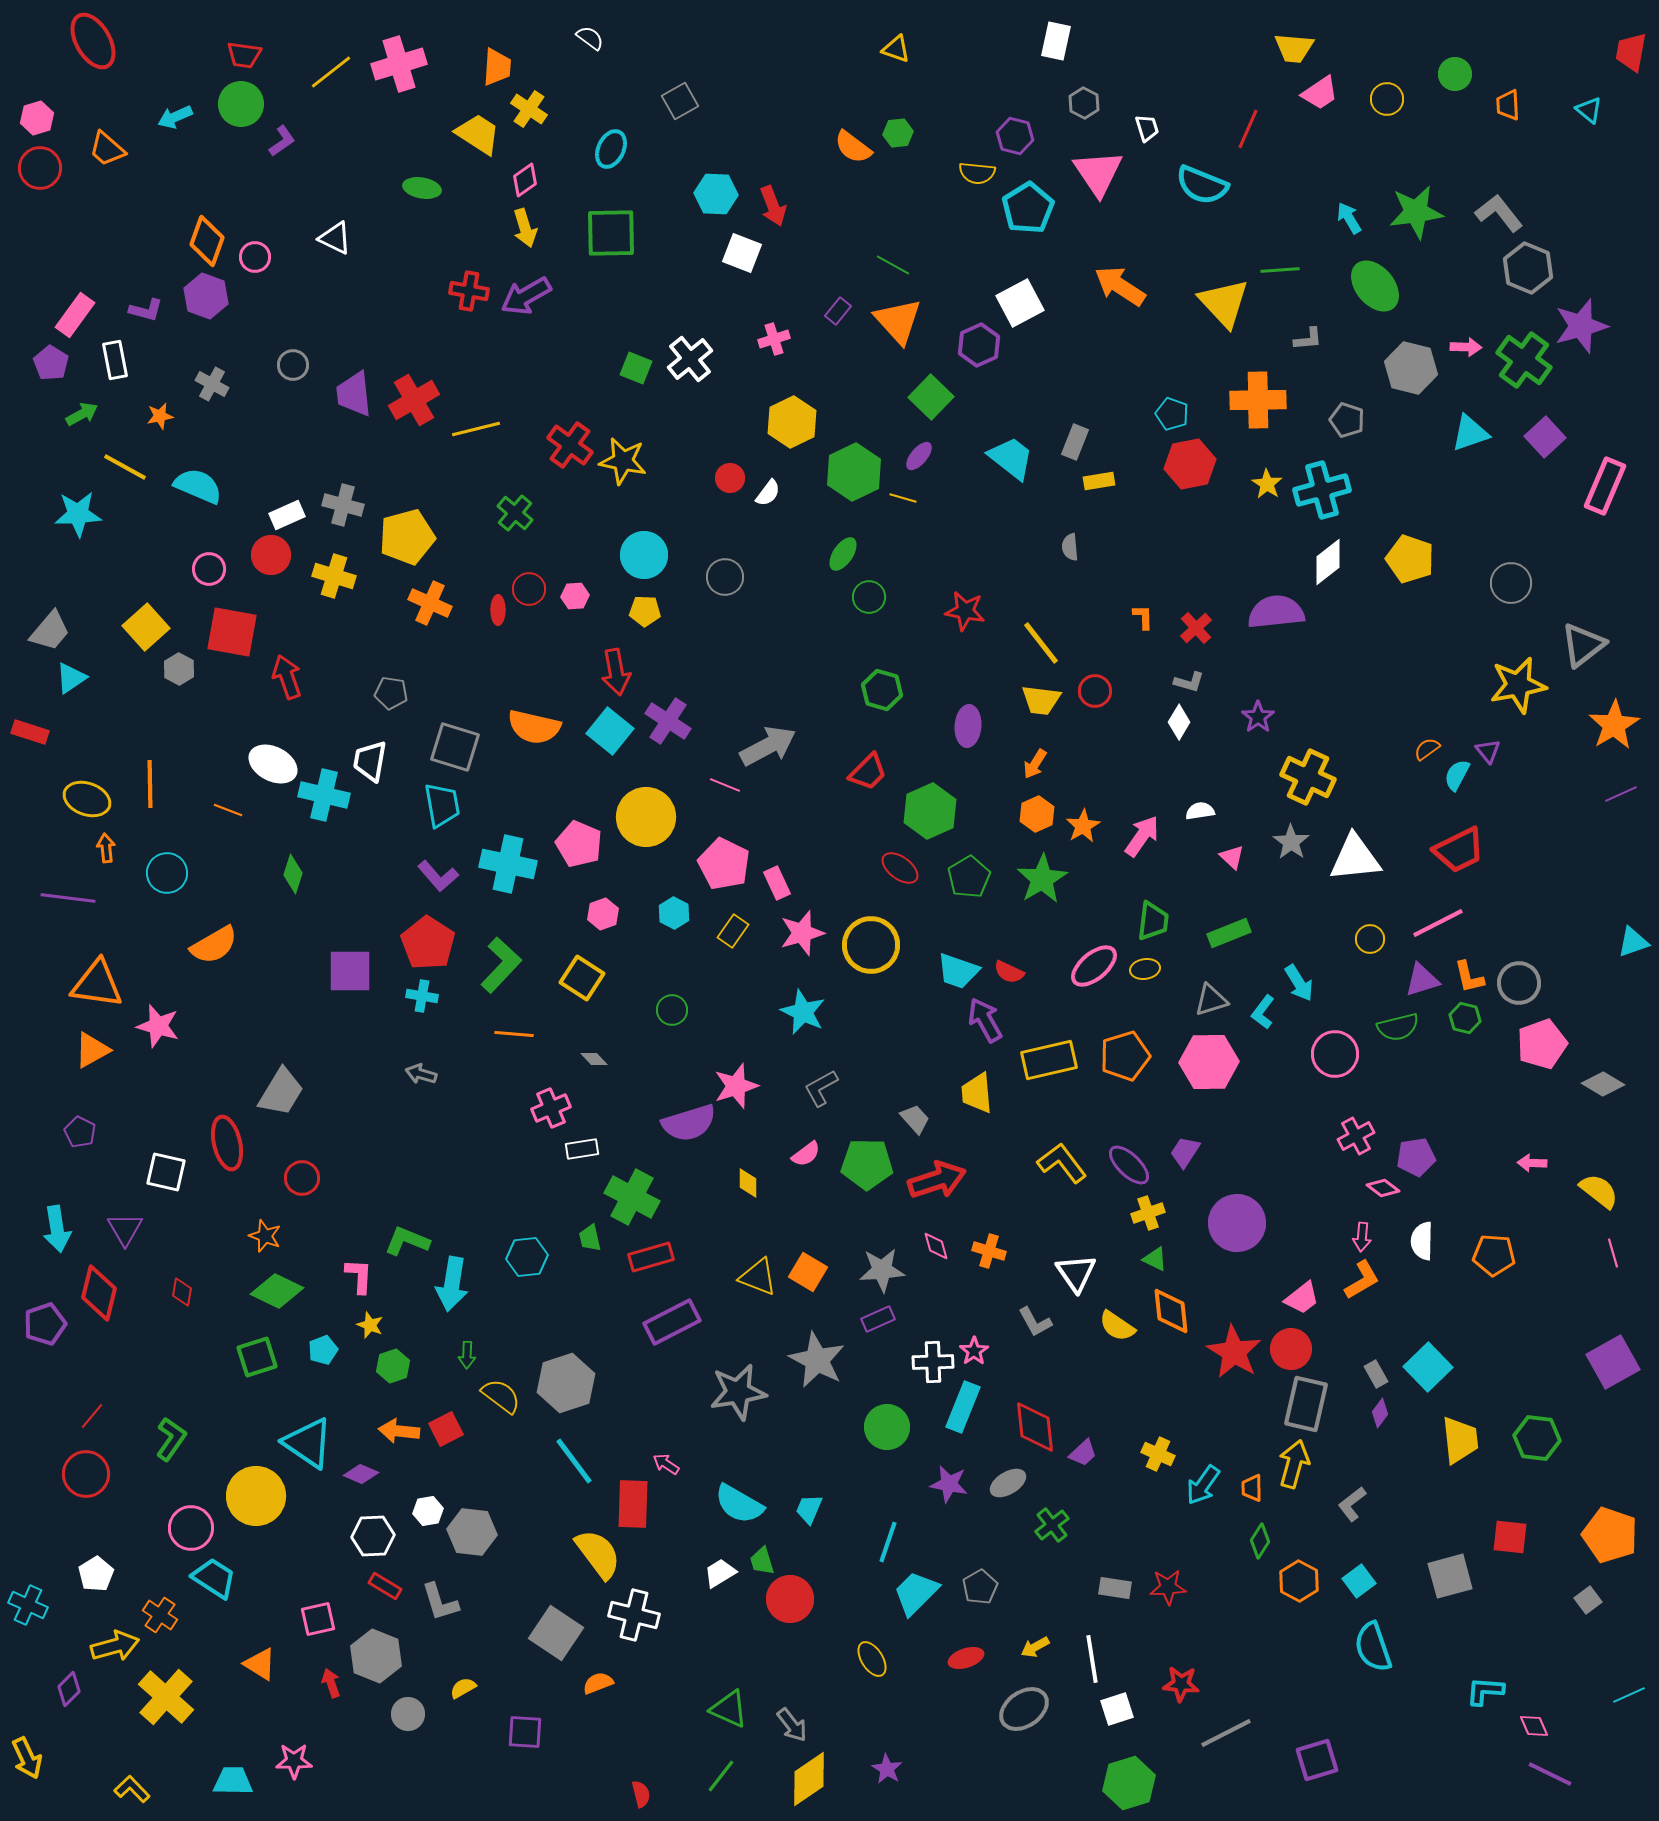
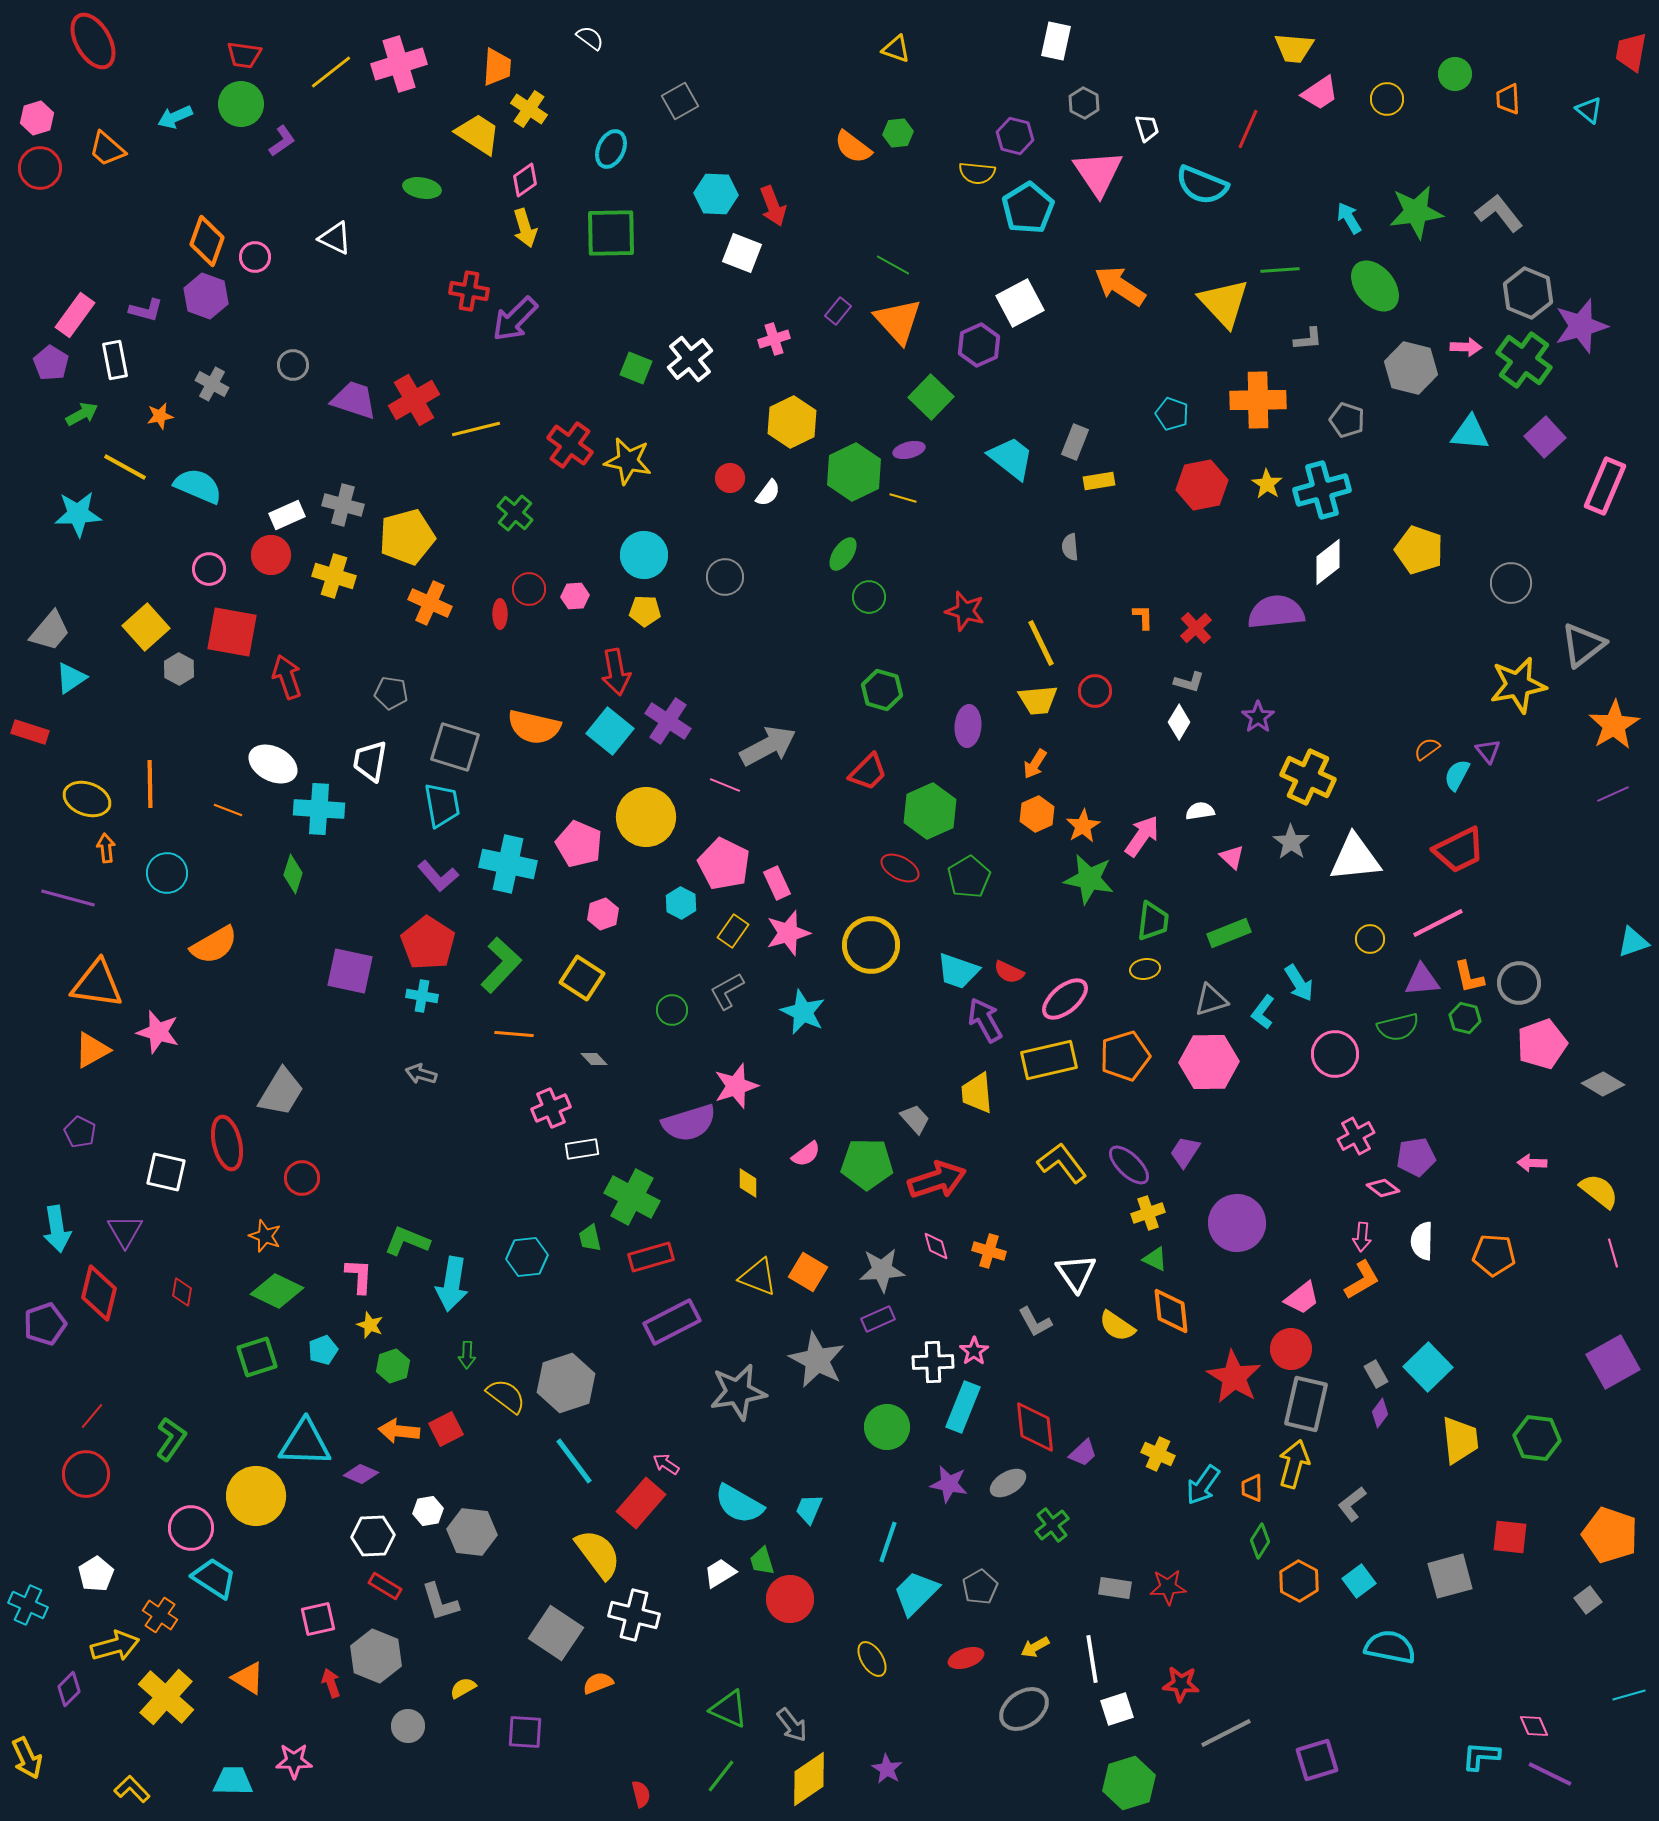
orange trapezoid at (1508, 105): moved 6 px up
gray hexagon at (1528, 268): moved 25 px down
purple arrow at (526, 296): moved 11 px left, 23 px down; rotated 15 degrees counterclockwise
purple trapezoid at (354, 394): moved 6 px down; rotated 114 degrees clockwise
cyan triangle at (1470, 433): rotated 24 degrees clockwise
purple ellipse at (919, 456): moved 10 px left, 6 px up; rotated 36 degrees clockwise
yellow star at (623, 461): moved 5 px right
red hexagon at (1190, 464): moved 12 px right, 21 px down
yellow pentagon at (1410, 559): moved 9 px right, 9 px up
red ellipse at (498, 610): moved 2 px right, 4 px down
red star at (965, 611): rotated 6 degrees clockwise
yellow line at (1041, 643): rotated 12 degrees clockwise
yellow trapezoid at (1041, 700): moved 3 px left; rotated 12 degrees counterclockwise
purple line at (1621, 794): moved 8 px left
cyan cross at (324, 795): moved 5 px left, 14 px down; rotated 9 degrees counterclockwise
red ellipse at (900, 868): rotated 9 degrees counterclockwise
green star at (1042, 879): moved 47 px right; rotated 30 degrees counterclockwise
purple line at (68, 898): rotated 8 degrees clockwise
cyan hexagon at (674, 913): moved 7 px right, 10 px up
pink star at (802, 933): moved 14 px left
pink ellipse at (1094, 966): moved 29 px left, 33 px down
purple square at (350, 971): rotated 12 degrees clockwise
purple triangle at (1422, 980): rotated 12 degrees clockwise
pink star at (158, 1026): moved 6 px down
gray L-shape at (821, 1088): moved 94 px left, 97 px up
purple triangle at (125, 1229): moved 2 px down
red star at (1234, 1352): moved 25 px down
yellow semicircle at (501, 1396): moved 5 px right
cyan triangle at (308, 1443): moved 3 px left; rotated 32 degrees counterclockwise
red rectangle at (633, 1504): moved 8 px right, 1 px up; rotated 39 degrees clockwise
cyan semicircle at (1373, 1647): moved 17 px right; rotated 120 degrees clockwise
orange triangle at (260, 1664): moved 12 px left, 14 px down
cyan L-shape at (1485, 1691): moved 4 px left, 65 px down
cyan line at (1629, 1695): rotated 8 degrees clockwise
gray circle at (408, 1714): moved 12 px down
